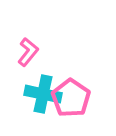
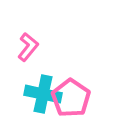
pink L-shape: moved 5 px up
